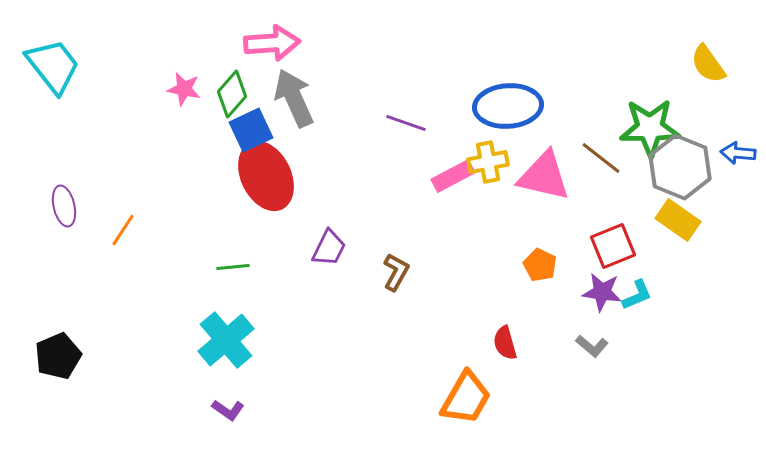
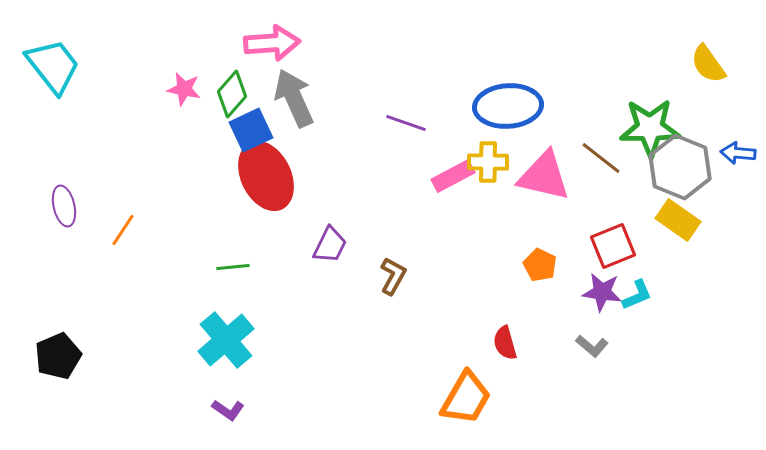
yellow cross: rotated 12 degrees clockwise
purple trapezoid: moved 1 px right, 3 px up
brown L-shape: moved 3 px left, 4 px down
